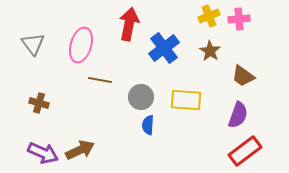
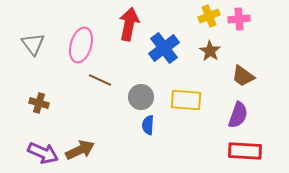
brown line: rotated 15 degrees clockwise
red rectangle: rotated 40 degrees clockwise
